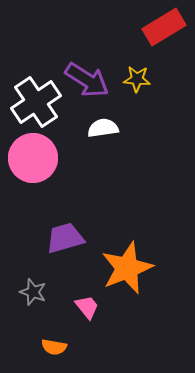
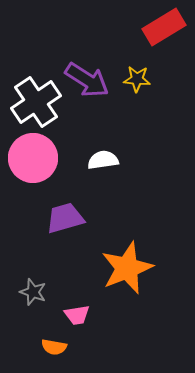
white semicircle: moved 32 px down
purple trapezoid: moved 20 px up
pink trapezoid: moved 10 px left, 8 px down; rotated 120 degrees clockwise
